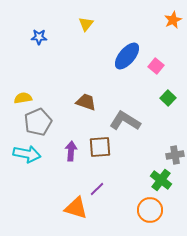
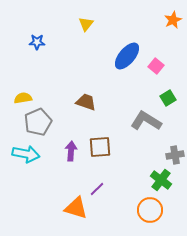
blue star: moved 2 px left, 5 px down
green square: rotated 14 degrees clockwise
gray L-shape: moved 21 px right
cyan arrow: moved 1 px left
